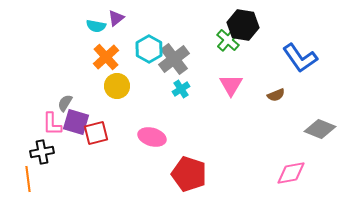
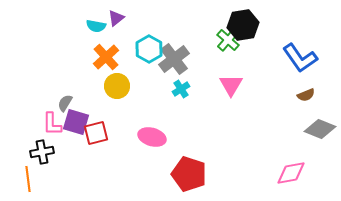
black hexagon: rotated 20 degrees counterclockwise
brown semicircle: moved 30 px right
